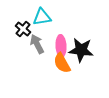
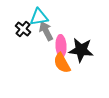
cyan triangle: moved 3 px left
gray arrow: moved 9 px right, 13 px up
